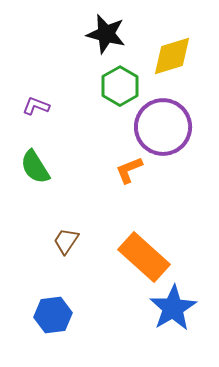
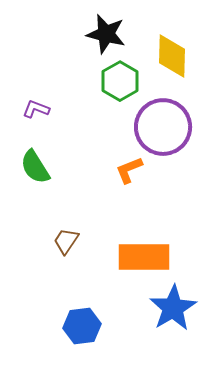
yellow diamond: rotated 72 degrees counterclockwise
green hexagon: moved 5 px up
purple L-shape: moved 3 px down
orange rectangle: rotated 42 degrees counterclockwise
blue hexagon: moved 29 px right, 11 px down
